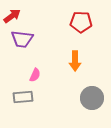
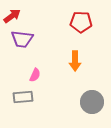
gray circle: moved 4 px down
